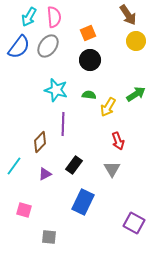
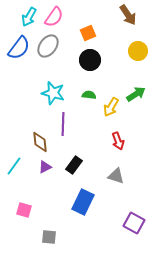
pink semicircle: rotated 40 degrees clockwise
yellow circle: moved 2 px right, 10 px down
blue semicircle: moved 1 px down
cyan star: moved 3 px left, 3 px down
yellow arrow: moved 3 px right
brown diamond: rotated 50 degrees counterclockwise
gray triangle: moved 4 px right, 7 px down; rotated 42 degrees counterclockwise
purple triangle: moved 7 px up
